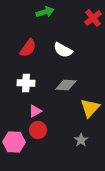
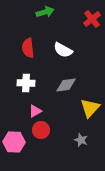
red cross: moved 1 px left, 1 px down
red semicircle: rotated 138 degrees clockwise
gray diamond: rotated 10 degrees counterclockwise
red circle: moved 3 px right
gray star: rotated 16 degrees counterclockwise
